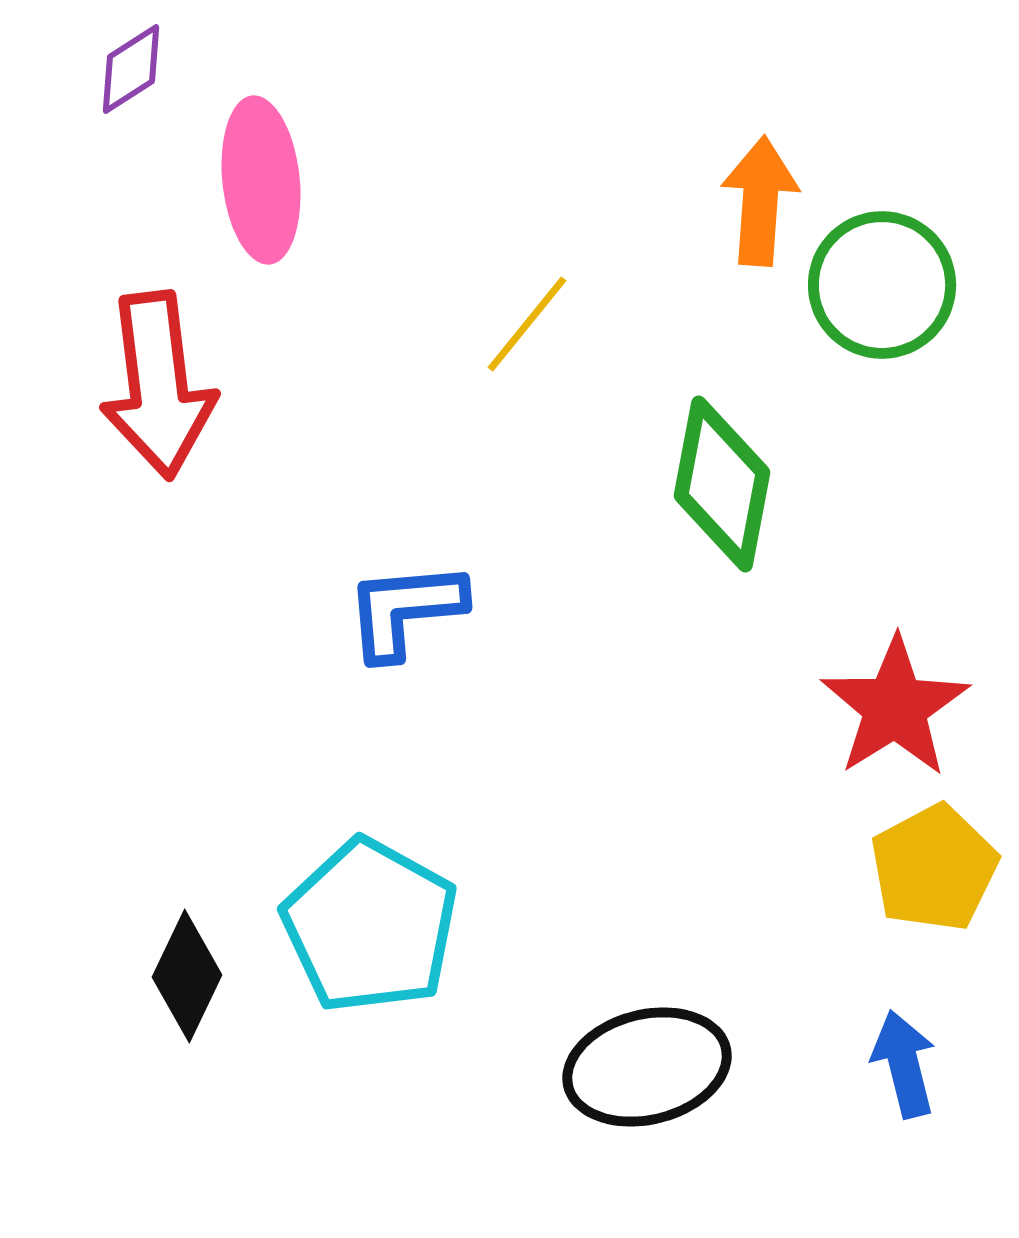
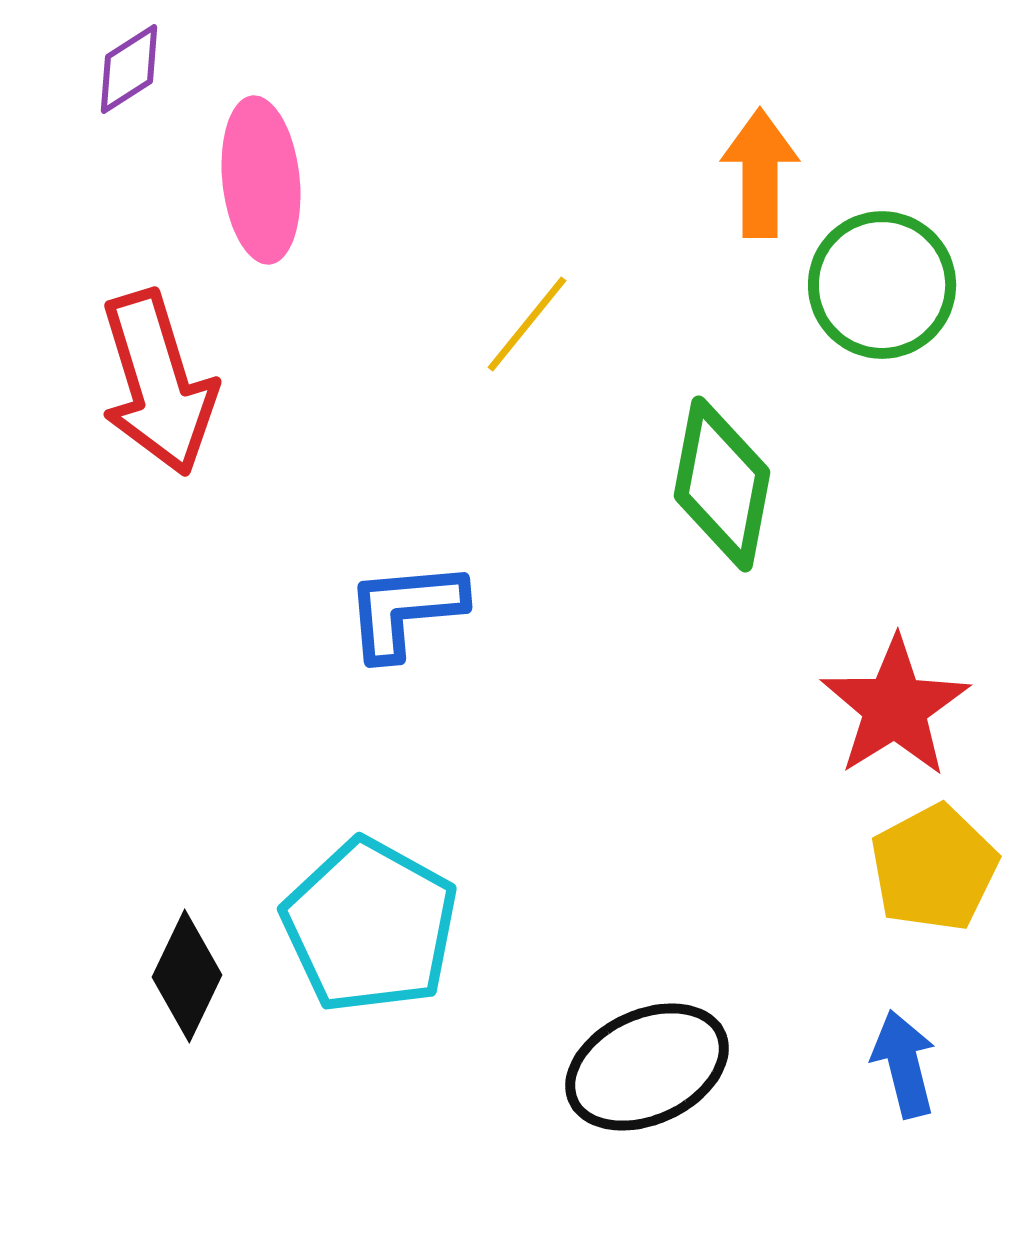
purple diamond: moved 2 px left
orange arrow: moved 28 px up; rotated 4 degrees counterclockwise
red arrow: moved 2 px up; rotated 10 degrees counterclockwise
black ellipse: rotated 11 degrees counterclockwise
